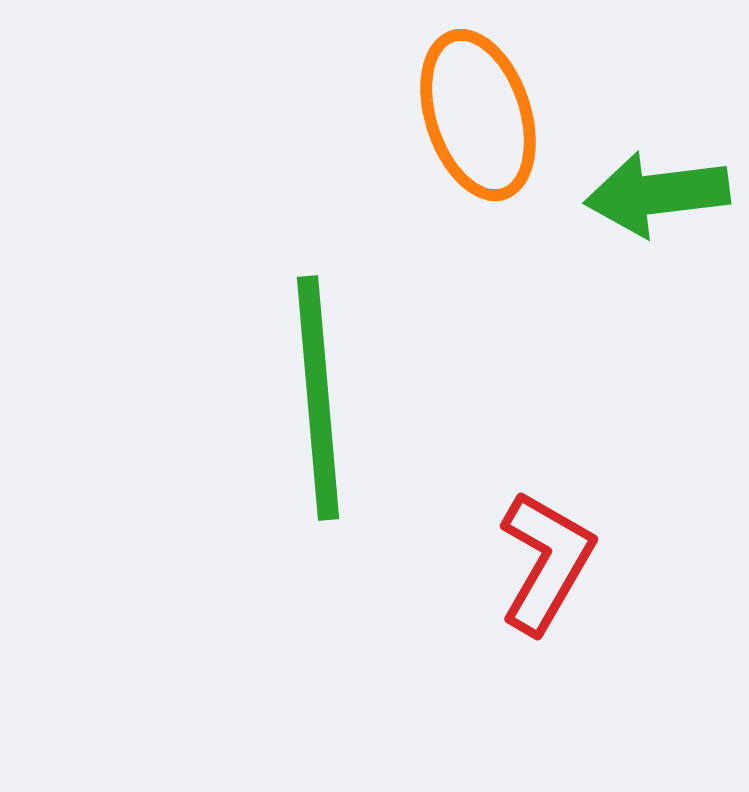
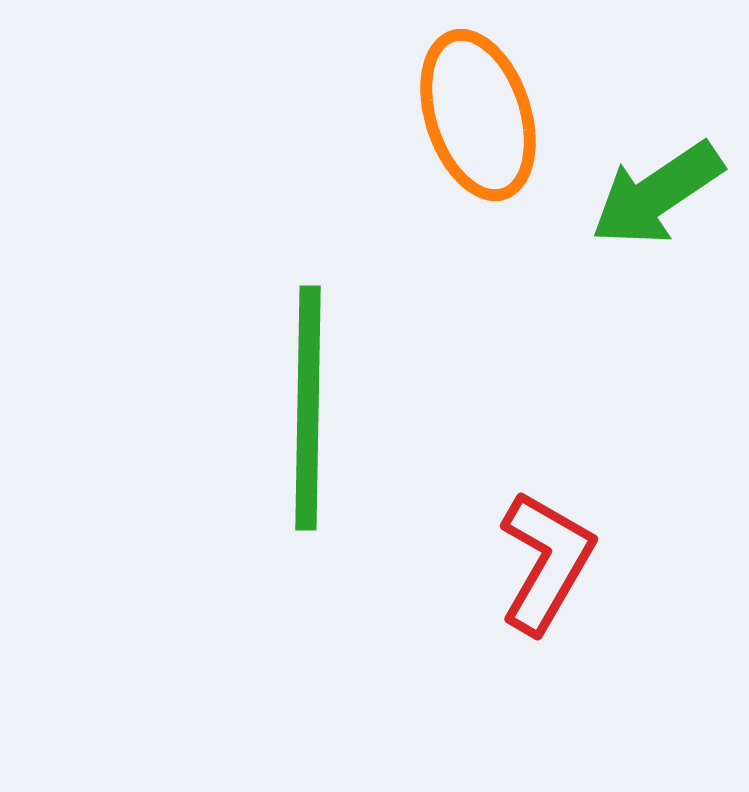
green arrow: rotated 27 degrees counterclockwise
green line: moved 10 px left, 10 px down; rotated 6 degrees clockwise
